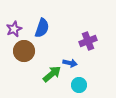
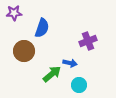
purple star: moved 16 px up; rotated 21 degrees clockwise
